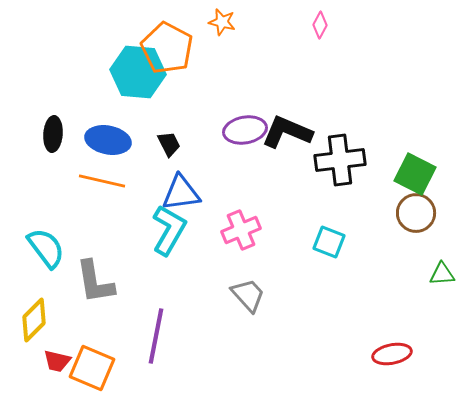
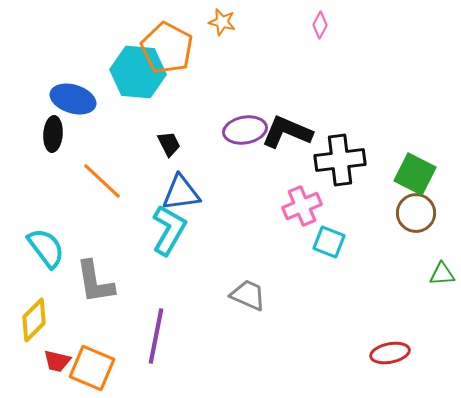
blue ellipse: moved 35 px left, 41 px up; rotated 6 degrees clockwise
orange line: rotated 30 degrees clockwise
pink cross: moved 61 px right, 24 px up
gray trapezoid: rotated 24 degrees counterclockwise
red ellipse: moved 2 px left, 1 px up
